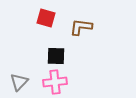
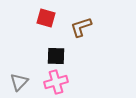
brown L-shape: rotated 25 degrees counterclockwise
pink cross: moved 1 px right; rotated 10 degrees counterclockwise
